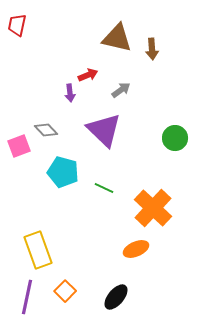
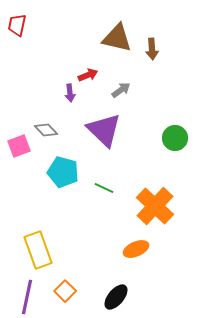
orange cross: moved 2 px right, 2 px up
